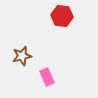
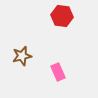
pink rectangle: moved 11 px right, 5 px up
